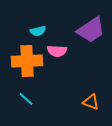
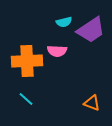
cyan semicircle: moved 26 px right, 9 px up
orange triangle: moved 1 px right, 1 px down
